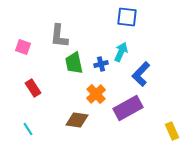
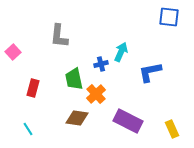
blue square: moved 42 px right
pink square: moved 10 px left, 5 px down; rotated 28 degrees clockwise
green trapezoid: moved 16 px down
blue L-shape: moved 9 px right, 2 px up; rotated 35 degrees clockwise
red rectangle: rotated 48 degrees clockwise
purple rectangle: moved 13 px down; rotated 56 degrees clockwise
brown diamond: moved 2 px up
yellow rectangle: moved 2 px up
